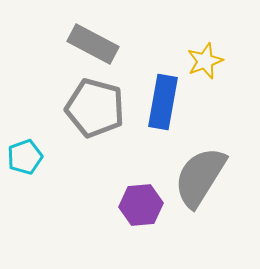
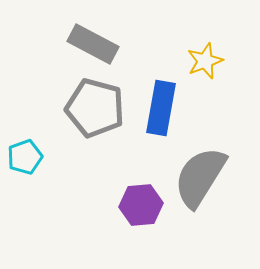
blue rectangle: moved 2 px left, 6 px down
